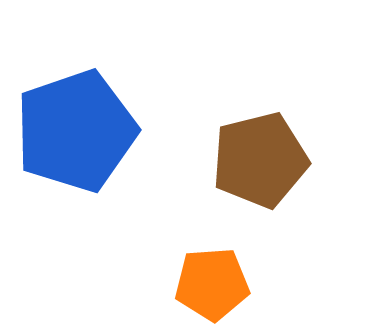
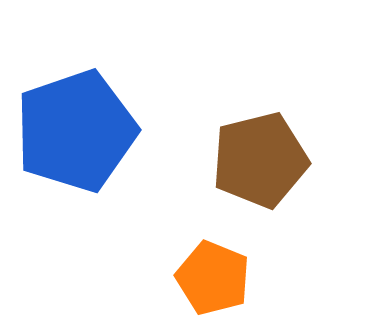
orange pentagon: moved 1 px right, 6 px up; rotated 26 degrees clockwise
